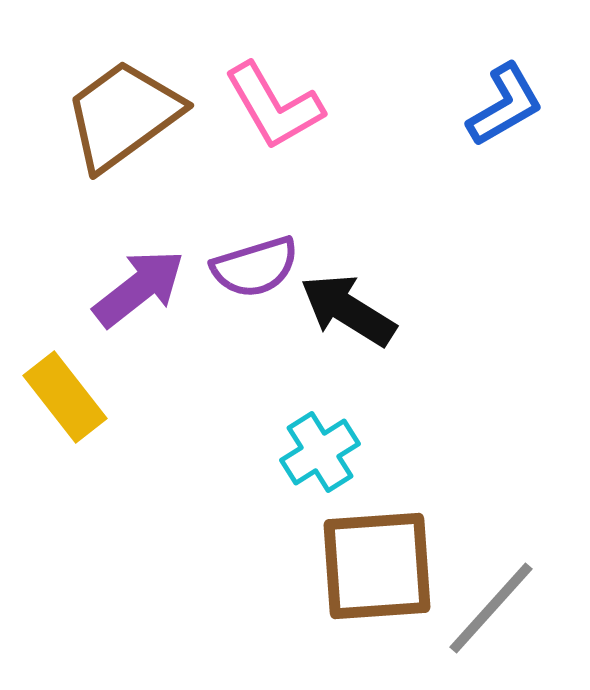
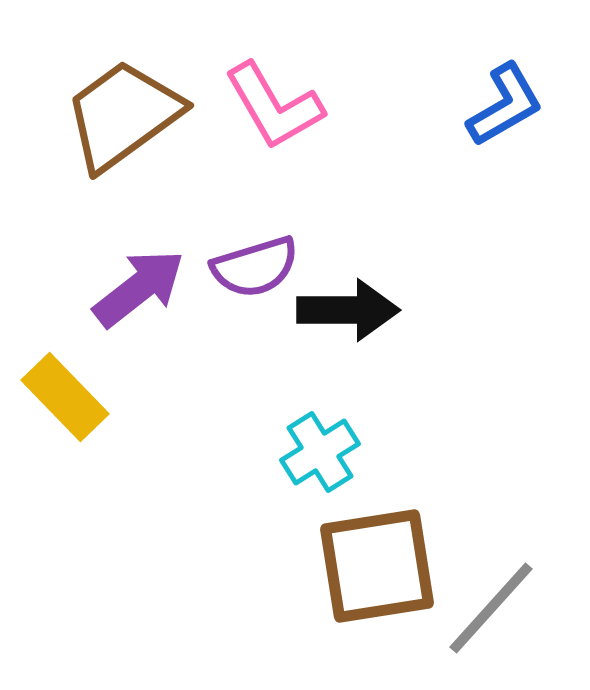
black arrow: rotated 148 degrees clockwise
yellow rectangle: rotated 6 degrees counterclockwise
brown square: rotated 5 degrees counterclockwise
